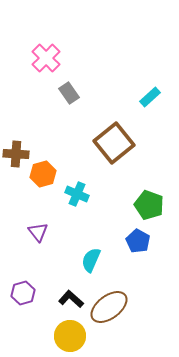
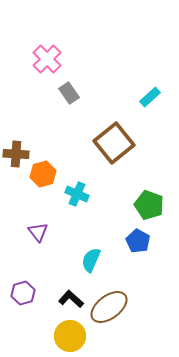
pink cross: moved 1 px right, 1 px down
